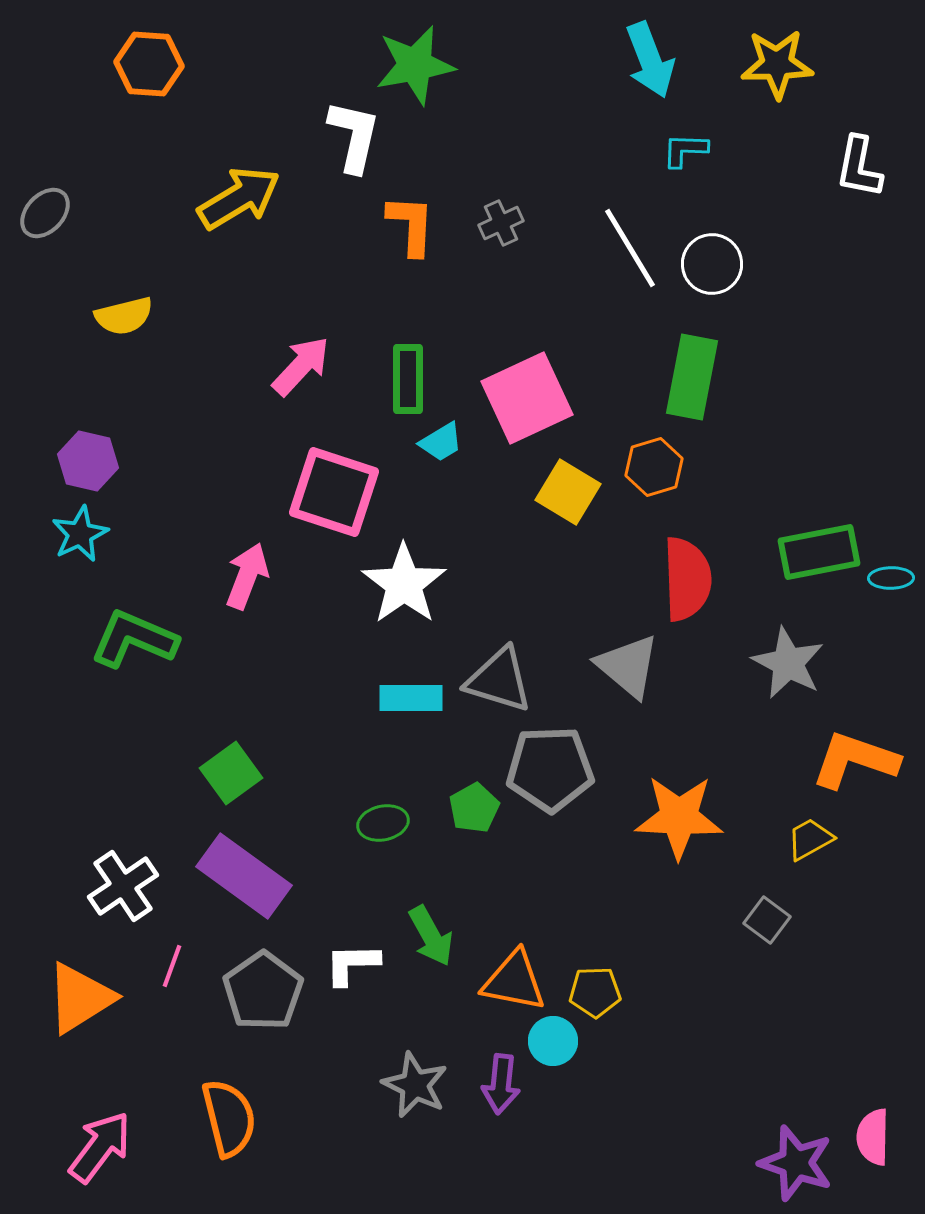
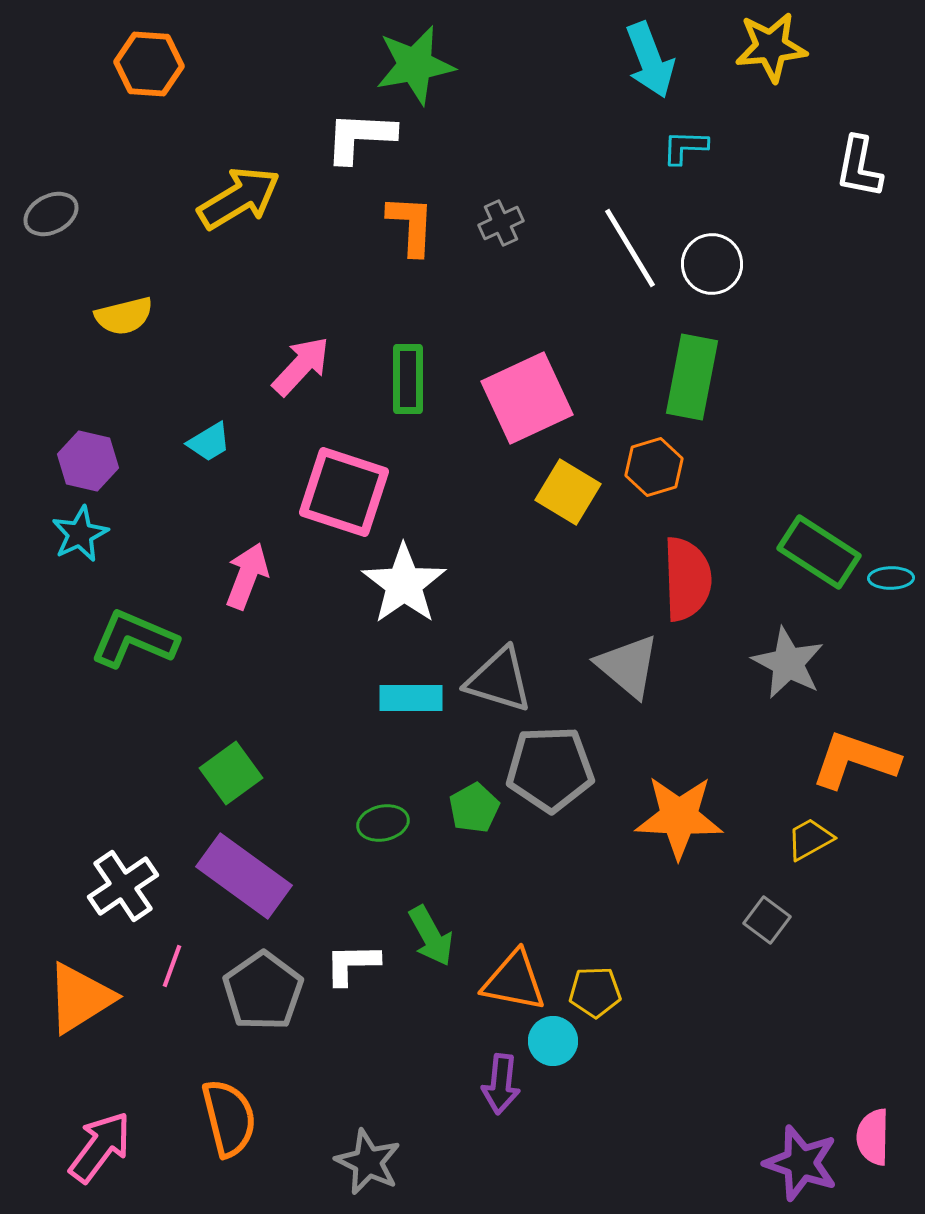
yellow star at (777, 64): moved 6 px left, 17 px up; rotated 4 degrees counterclockwise
white L-shape at (354, 136): moved 6 px right, 1 px down; rotated 100 degrees counterclockwise
cyan L-shape at (685, 150): moved 3 px up
gray ellipse at (45, 213): moved 6 px right, 1 px down; rotated 20 degrees clockwise
cyan trapezoid at (441, 442): moved 232 px left
pink square at (334, 492): moved 10 px right
green rectangle at (819, 552): rotated 44 degrees clockwise
gray star at (415, 1085): moved 47 px left, 77 px down
purple star at (796, 1163): moved 5 px right
